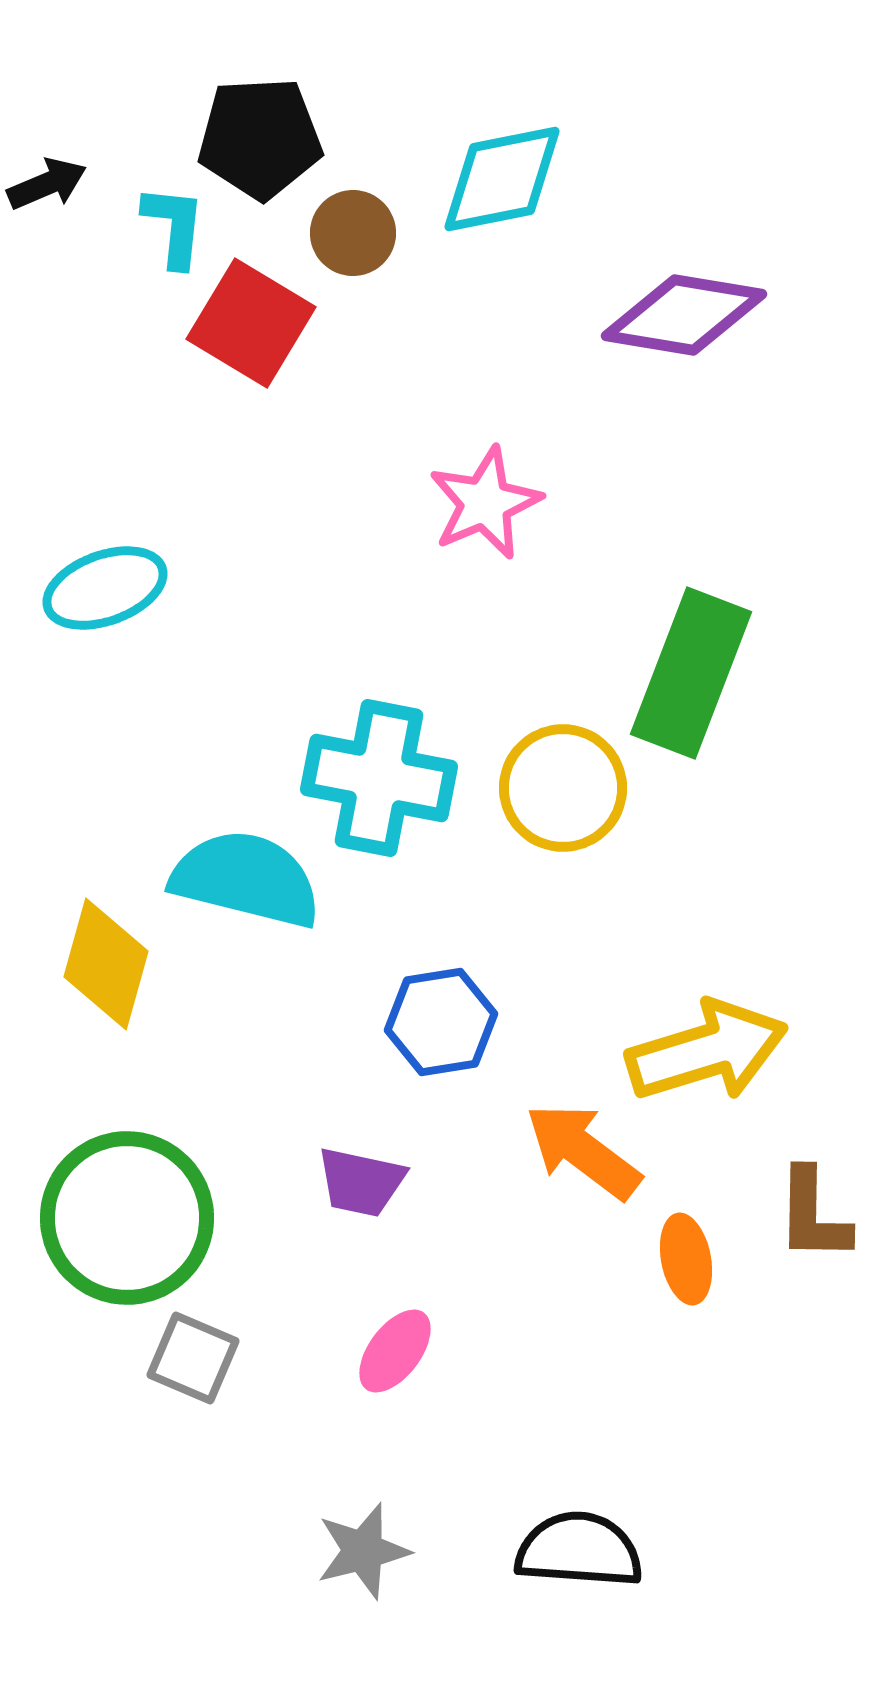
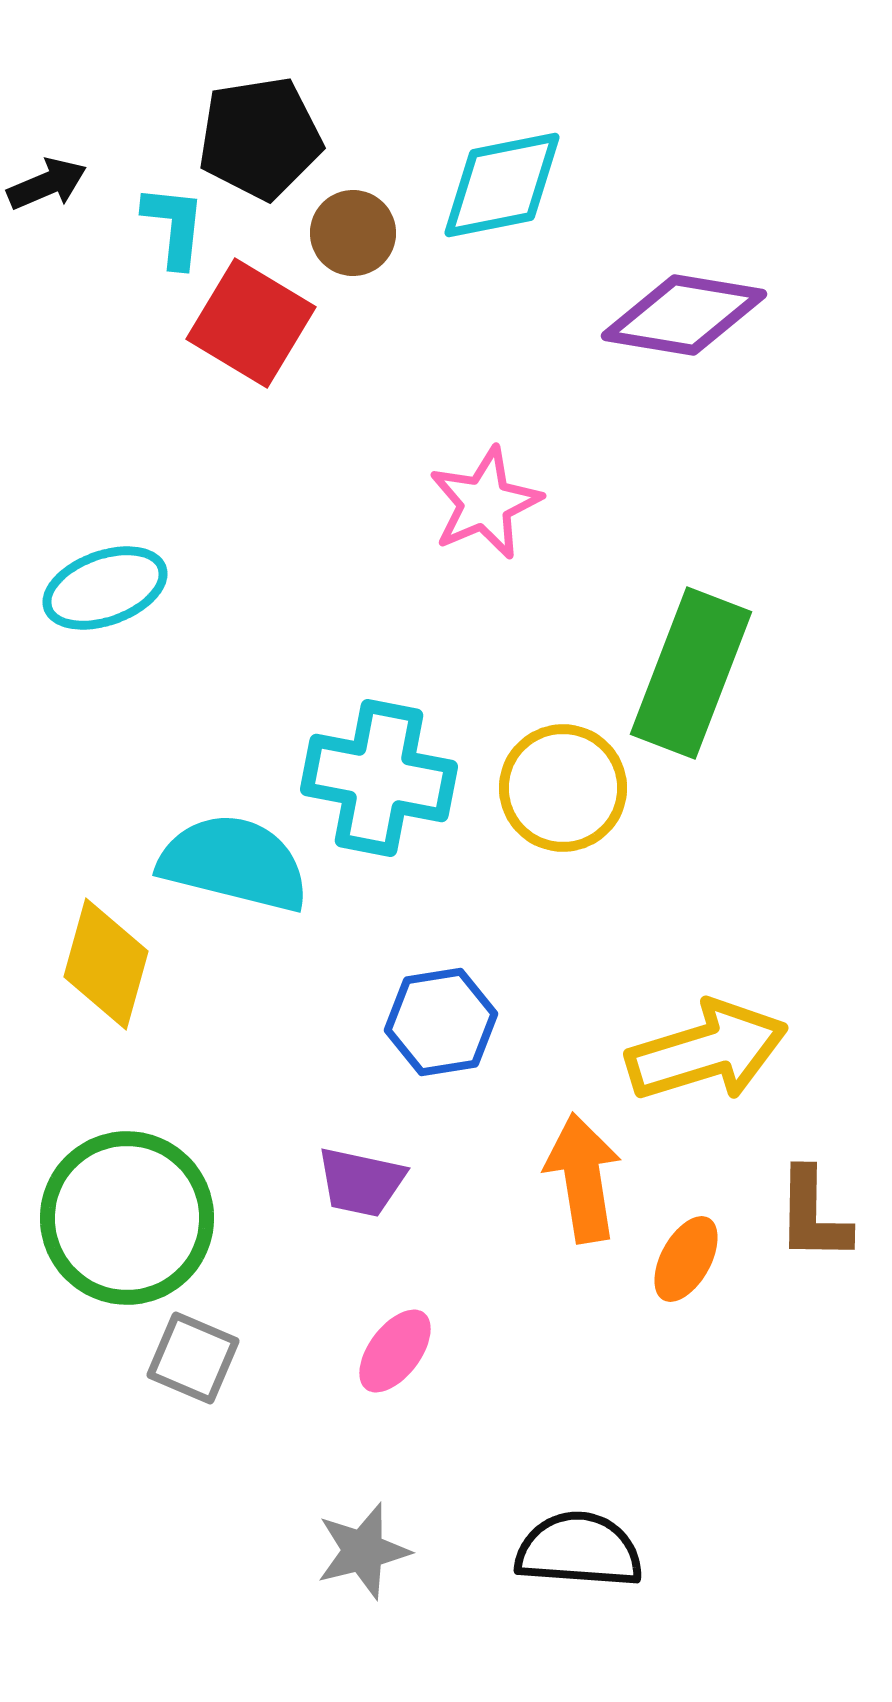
black pentagon: rotated 6 degrees counterclockwise
cyan diamond: moved 6 px down
cyan semicircle: moved 12 px left, 16 px up
orange arrow: moved 27 px down; rotated 44 degrees clockwise
orange ellipse: rotated 40 degrees clockwise
